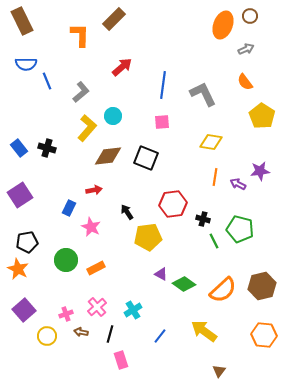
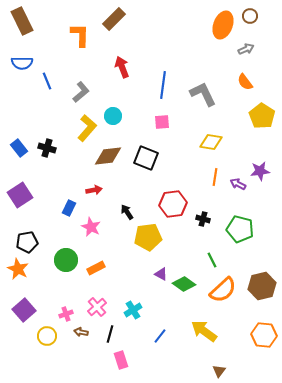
blue semicircle at (26, 64): moved 4 px left, 1 px up
red arrow at (122, 67): rotated 70 degrees counterclockwise
green line at (214, 241): moved 2 px left, 19 px down
